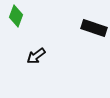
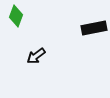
black rectangle: rotated 30 degrees counterclockwise
